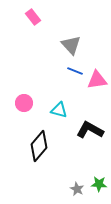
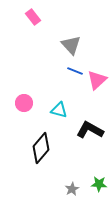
pink triangle: rotated 35 degrees counterclockwise
black diamond: moved 2 px right, 2 px down
gray star: moved 5 px left; rotated 16 degrees clockwise
